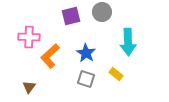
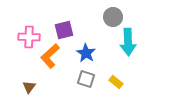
gray circle: moved 11 px right, 5 px down
purple square: moved 7 px left, 14 px down
yellow rectangle: moved 8 px down
